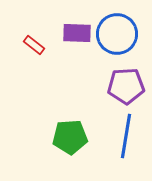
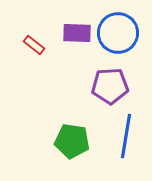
blue circle: moved 1 px right, 1 px up
purple pentagon: moved 16 px left
green pentagon: moved 2 px right, 4 px down; rotated 12 degrees clockwise
